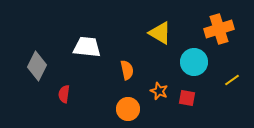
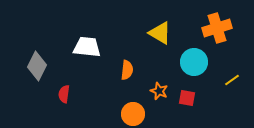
orange cross: moved 2 px left, 1 px up
orange semicircle: rotated 18 degrees clockwise
orange circle: moved 5 px right, 5 px down
